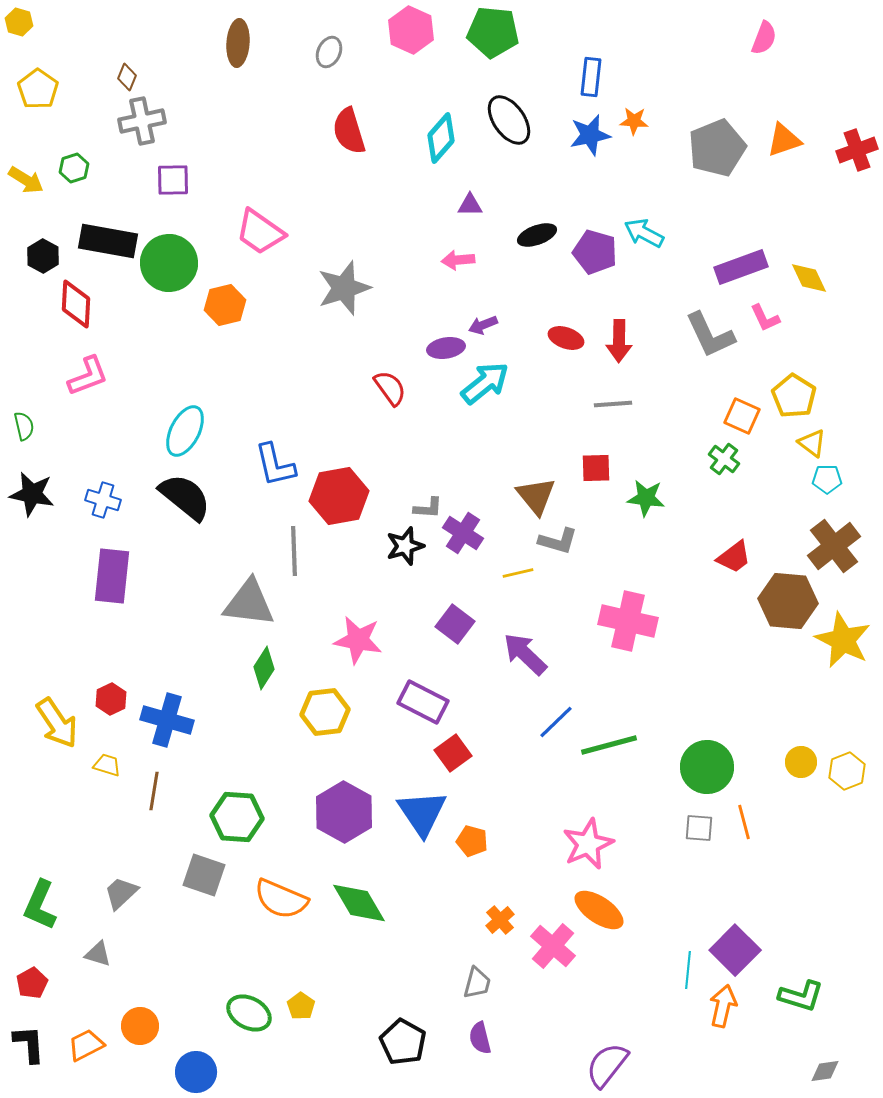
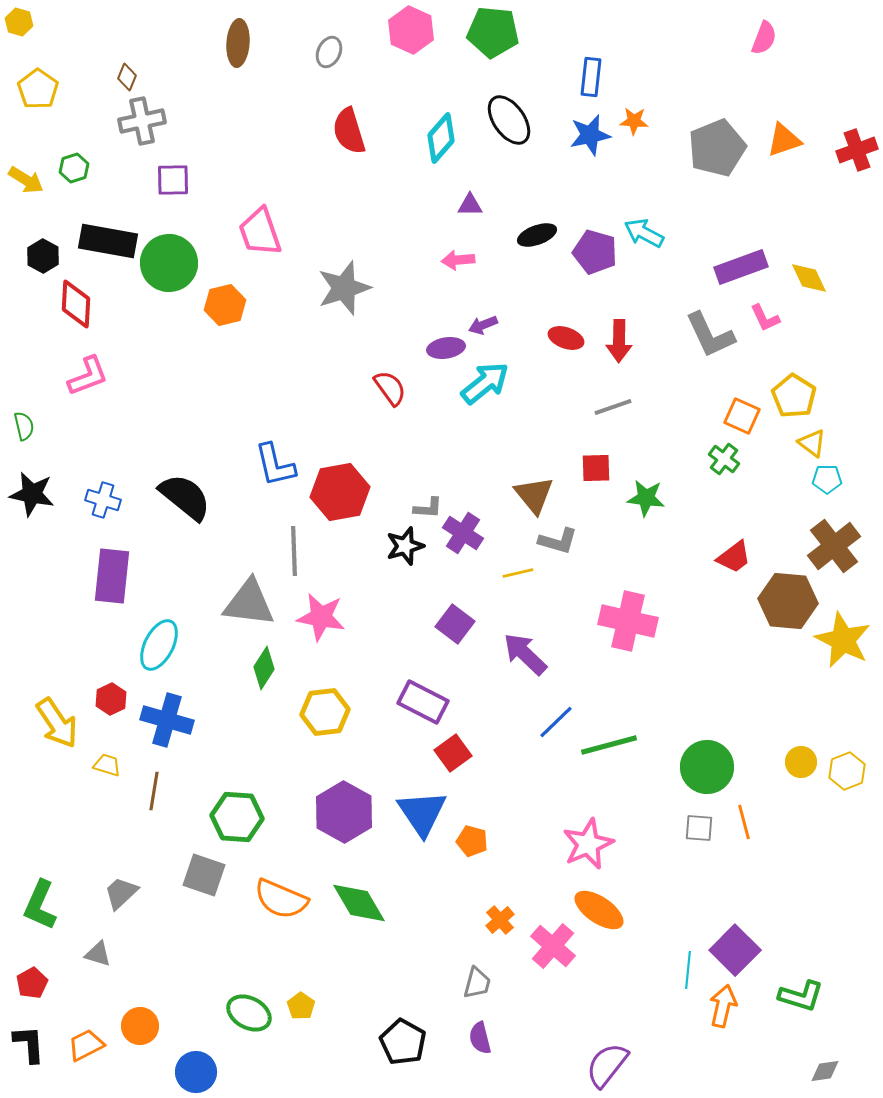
pink trapezoid at (260, 232): rotated 36 degrees clockwise
gray line at (613, 404): moved 3 px down; rotated 15 degrees counterclockwise
cyan ellipse at (185, 431): moved 26 px left, 214 px down
red hexagon at (339, 496): moved 1 px right, 4 px up
brown triangle at (536, 496): moved 2 px left, 1 px up
pink star at (358, 640): moved 37 px left, 23 px up
